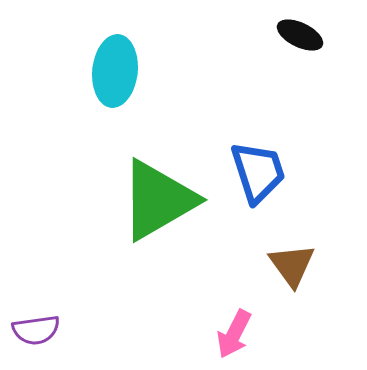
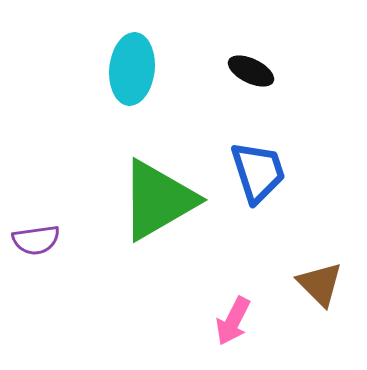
black ellipse: moved 49 px left, 36 px down
cyan ellipse: moved 17 px right, 2 px up
brown triangle: moved 28 px right, 19 px down; rotated 9 degrees counterclockwise
purple semicircle: moved 90 px up
pink arrow: moved 1 px left, 13 px up
